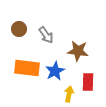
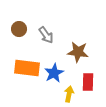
brown star: moved 1 px down
blue star: moved 1 px left, 2 px down
